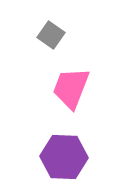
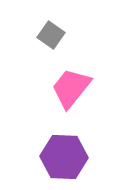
pink trapezoid: rotated 18 degrees clockwise
